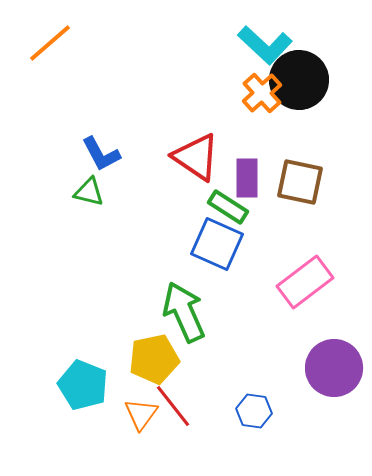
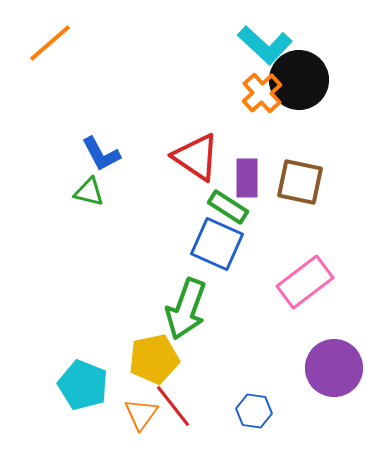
green arrow: moved 2 px right, 3 px up; rotated 136 degrees counterclockwise
